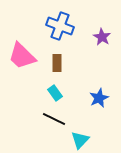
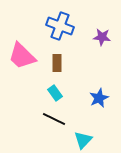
purple star: rotated 24 degrees counterclockwise
cyan triangle: moved 3 px right
